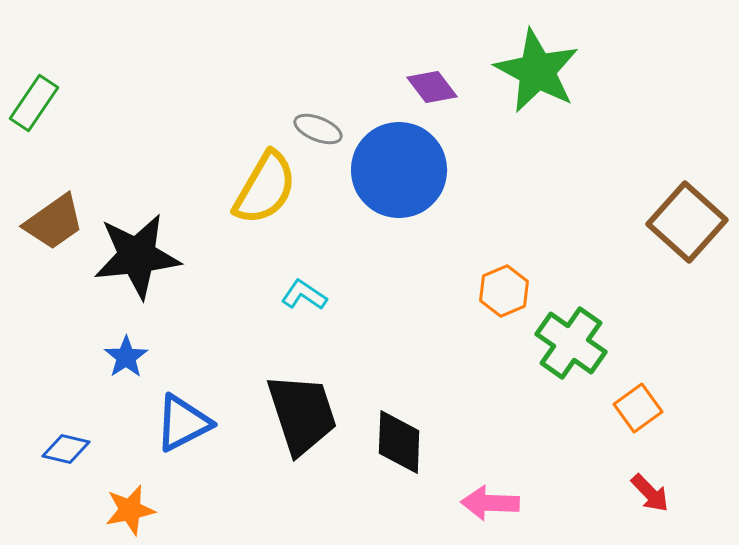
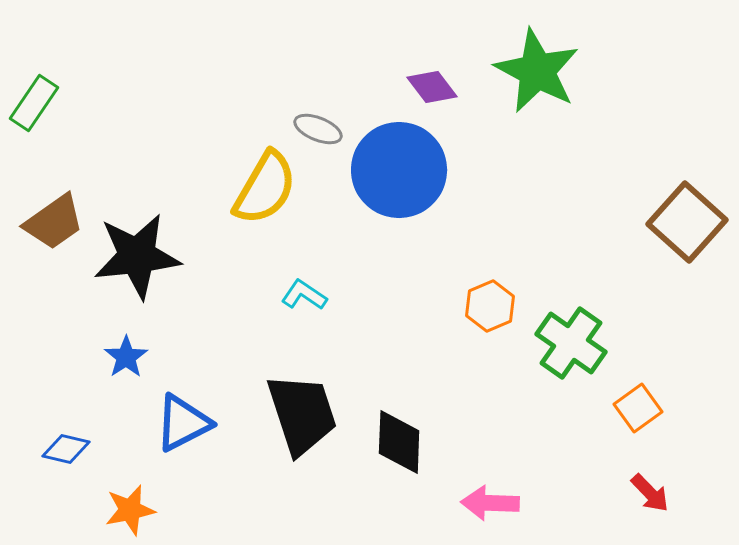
orange hexagon: moved 14 px left, 15 px down
